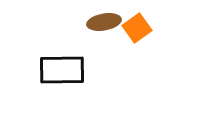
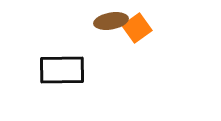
brown ellipse: moved 7 px right, 1 px up
